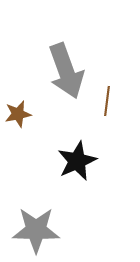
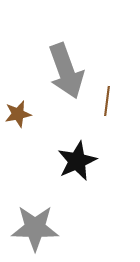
gray star: moved 1 px left, 2 px up
